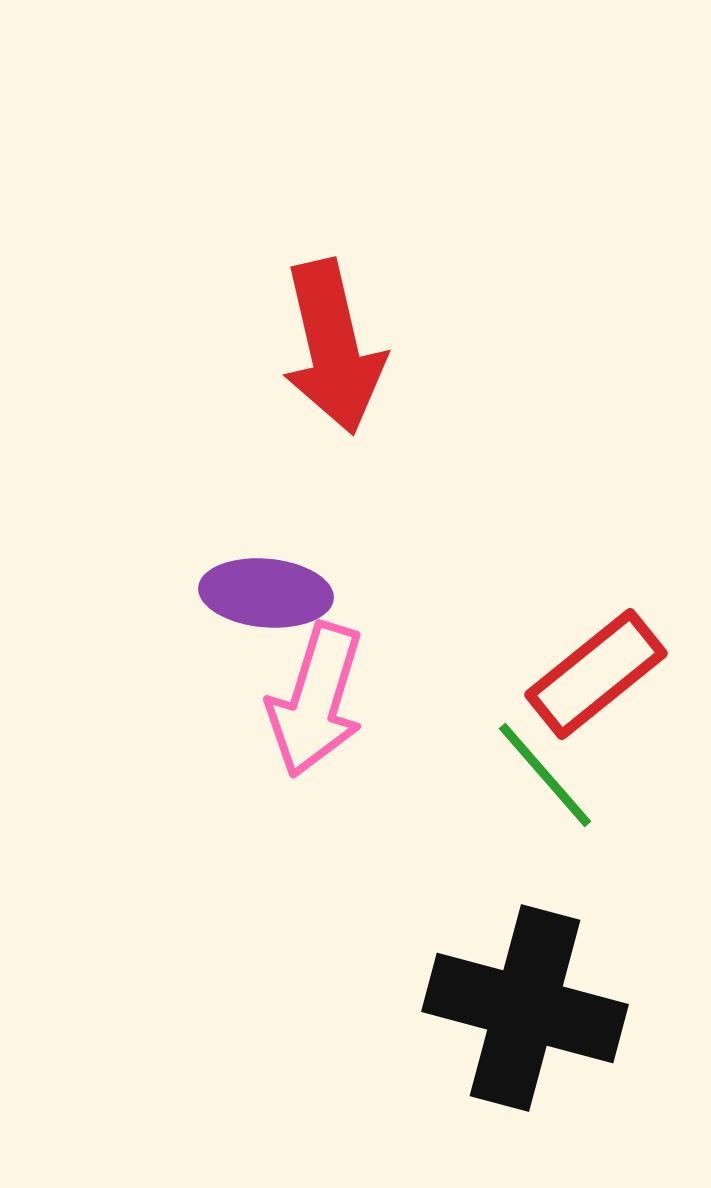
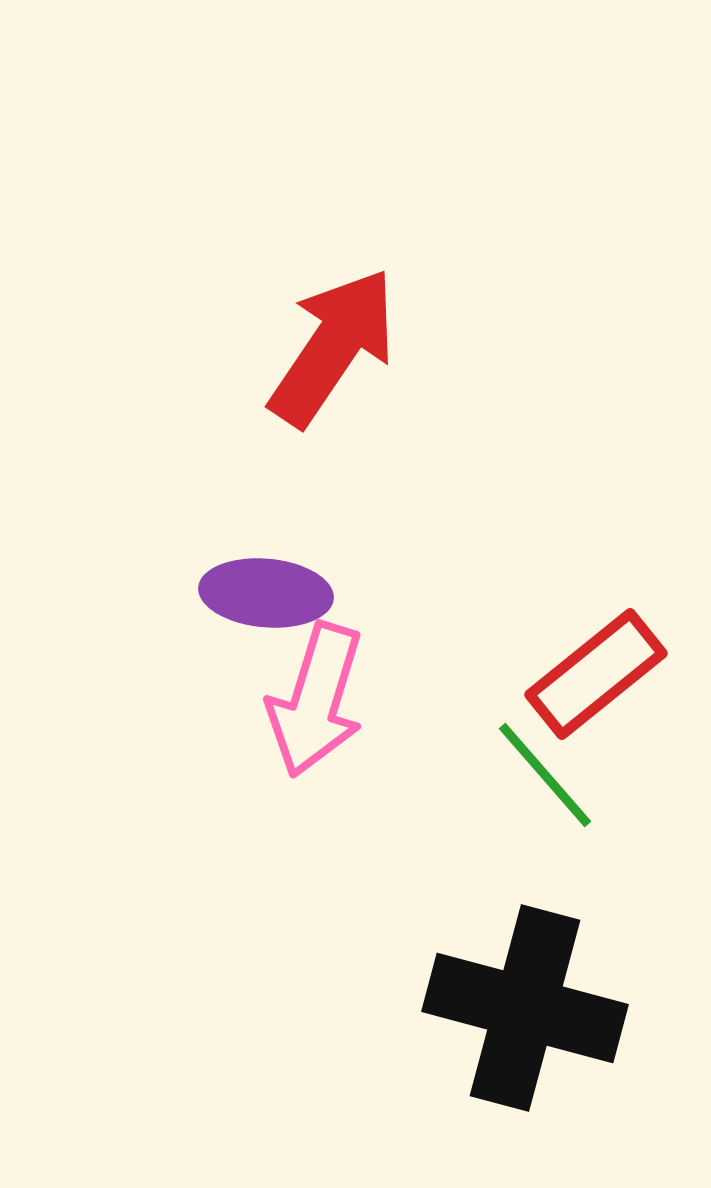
red arrow: rotated 133 degrees counterclockwise
